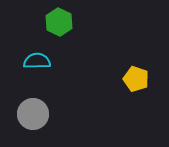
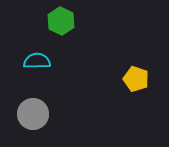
green hexagon: moved 2 px right, 1 px up
